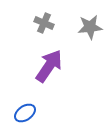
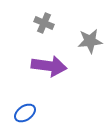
gray star: moved 14 px down
purple arrow: rotated 64 degrees clockwise
